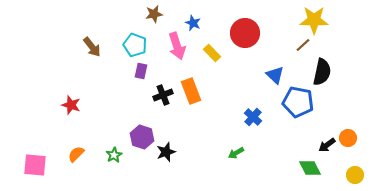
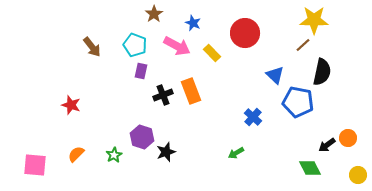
brown star: rotated 24 degrees counterclockwise
pink arrow: rotated 44 degrees counterclockwise
yellow circle: moved 3 px right
